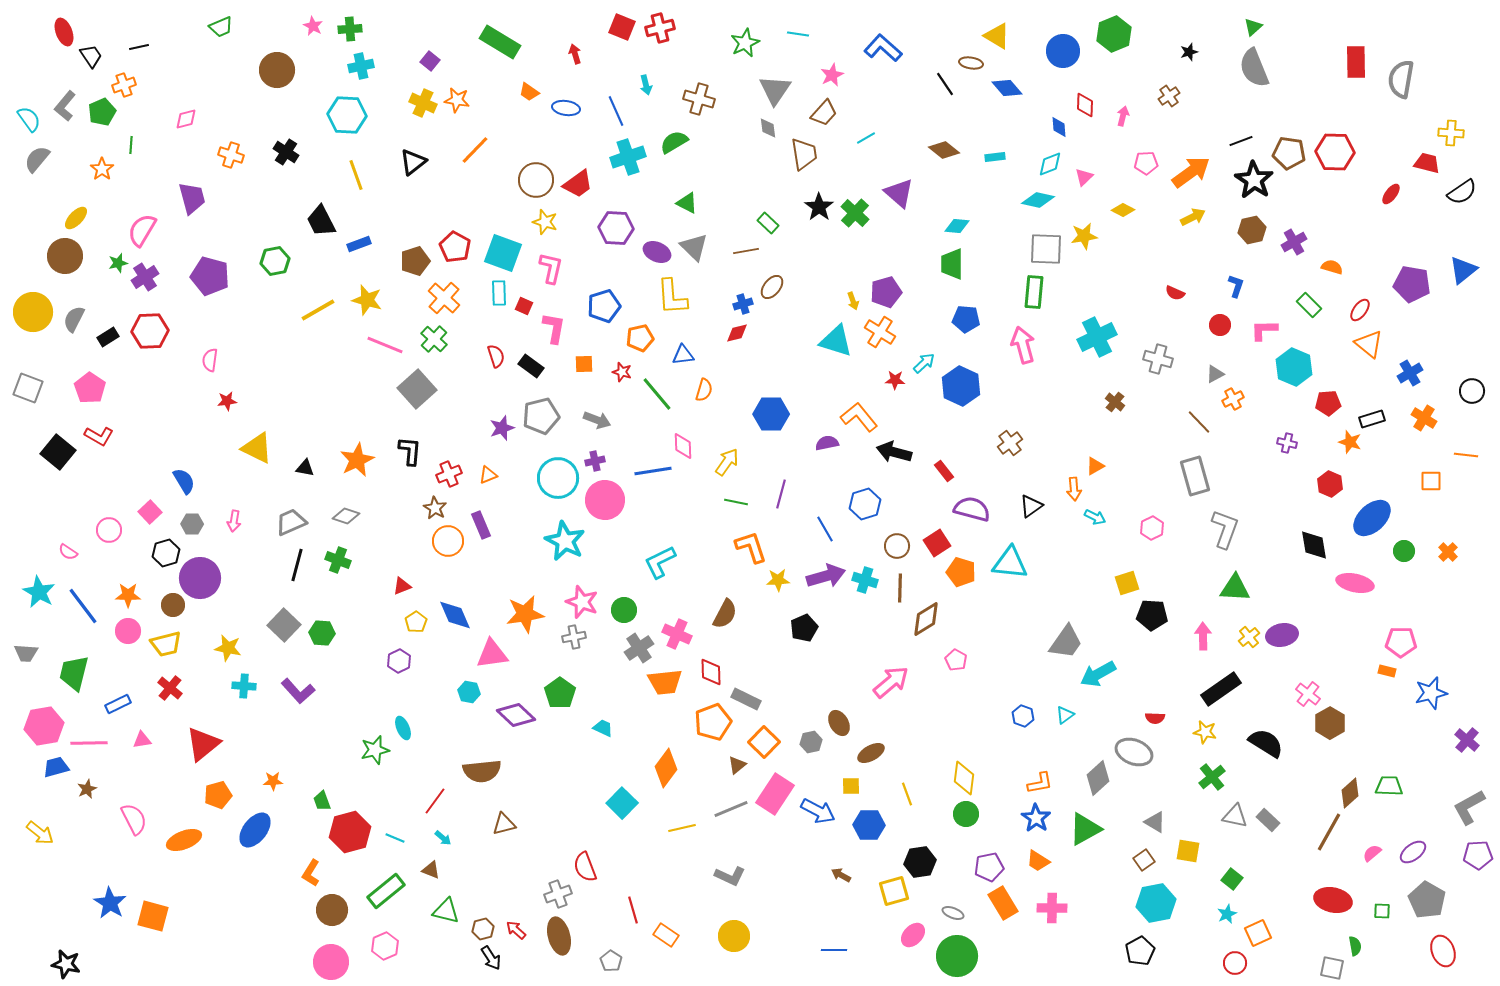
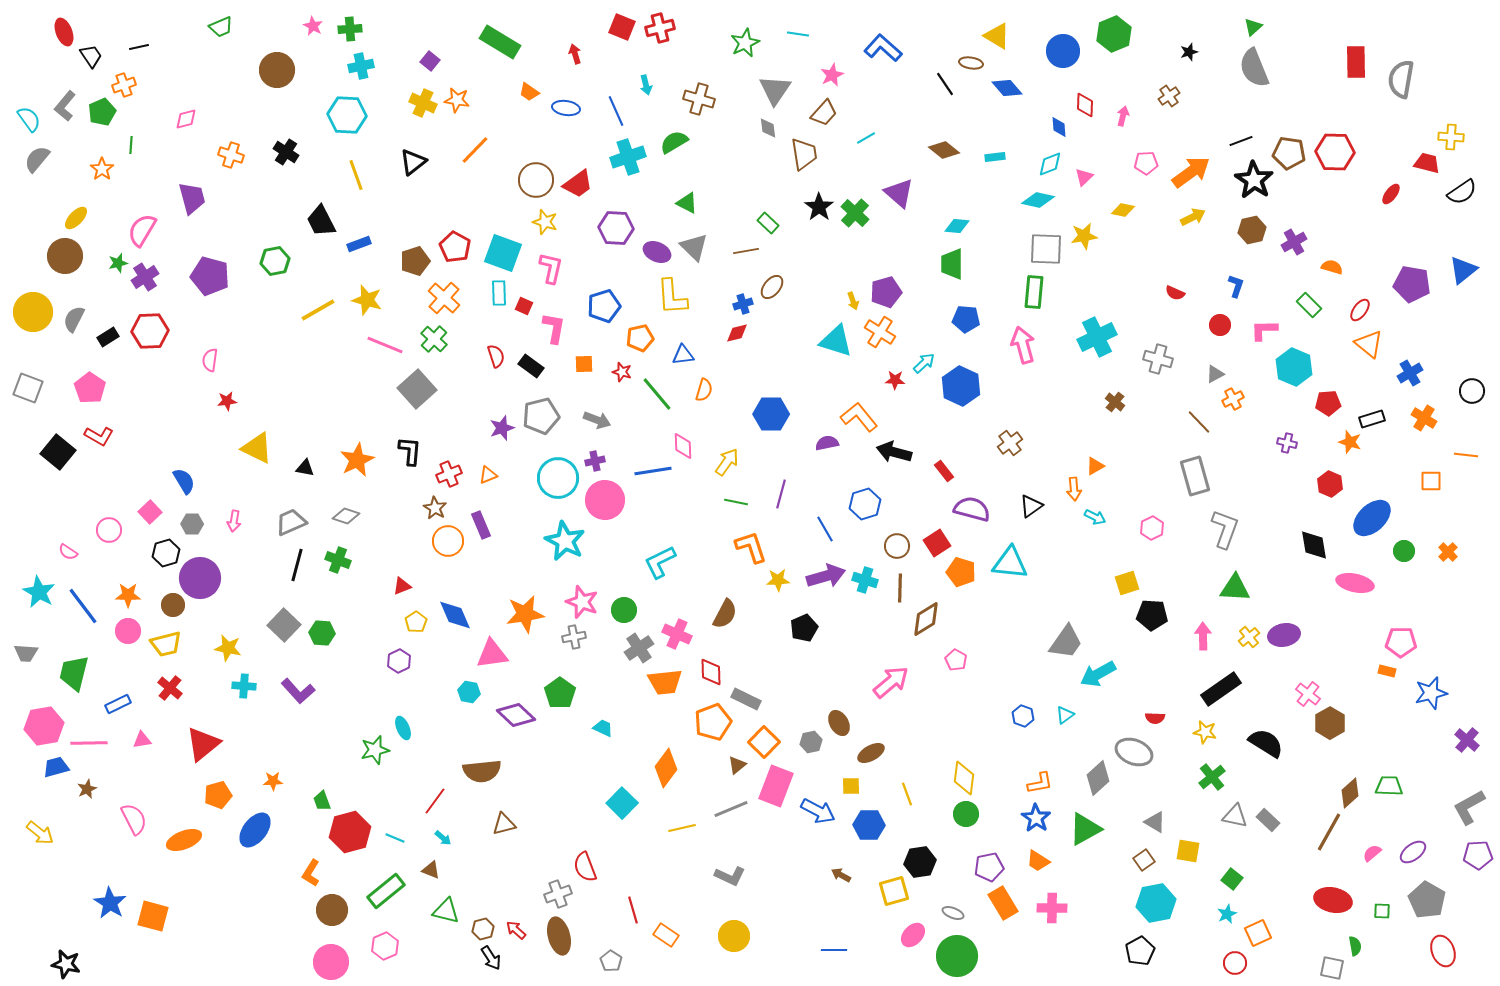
yellow cross at (1451, 133): moved 4 px down
yellow diamond at (1123, 210): rotated 15 degrees counterclockwise
purple ellipse at (1282, 635): moved 2 px right
pink rectangle at (775, 794): moved 1 px right, 8 px up; rotated 12 degrees counterclockwise
